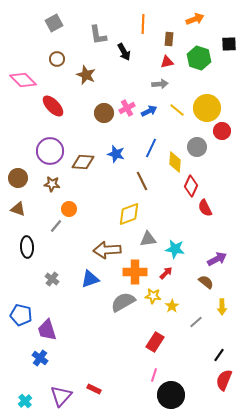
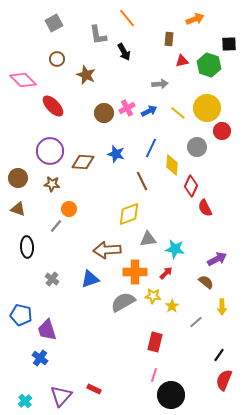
orange line at (143, 24): moved 16 px left, 6 px up; rotated 42 degrees counterclockwise
green hexagon at (199, 58): moved 10 px right, 7 px down
red triangle at (167, 62): moved 15 px right, 1 px up
yellow line at (177, 110): moved 1 px right, 3 px down
yellow diamond at (175, 162): moved 3 px left, 3 px down
red rectangle at (155, 342): rotated 18 degrees counterclockwise
